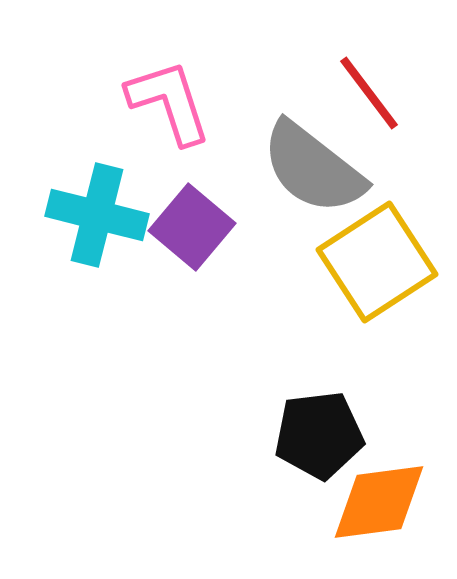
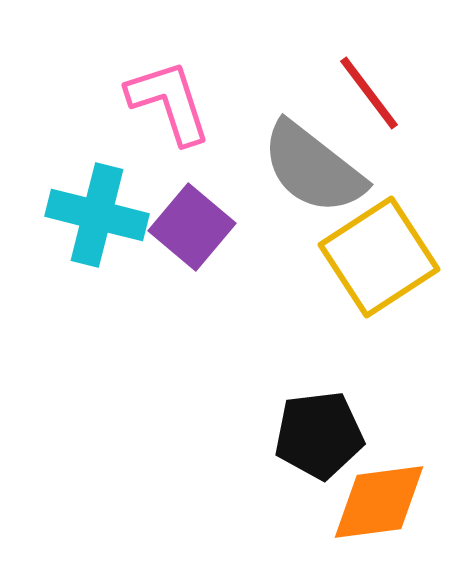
yellow square: moved 2 px right, 5 px up
